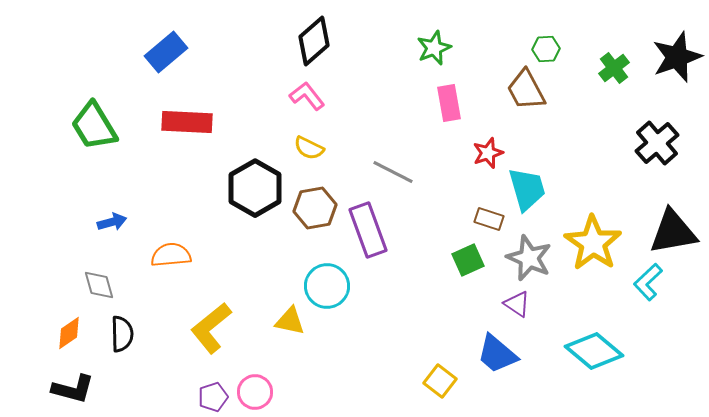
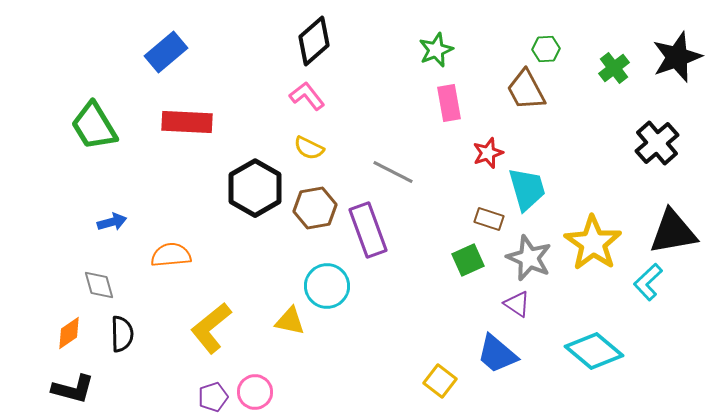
green star: moved 2 px right, 2 px down
